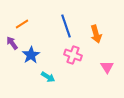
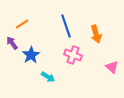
pink triangle: moved 5 px right; rotated 16 degrees counterclockwise
